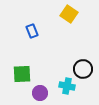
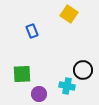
black circle: moved 1 px down
purple circle: moved 1 px left, 1 px down
